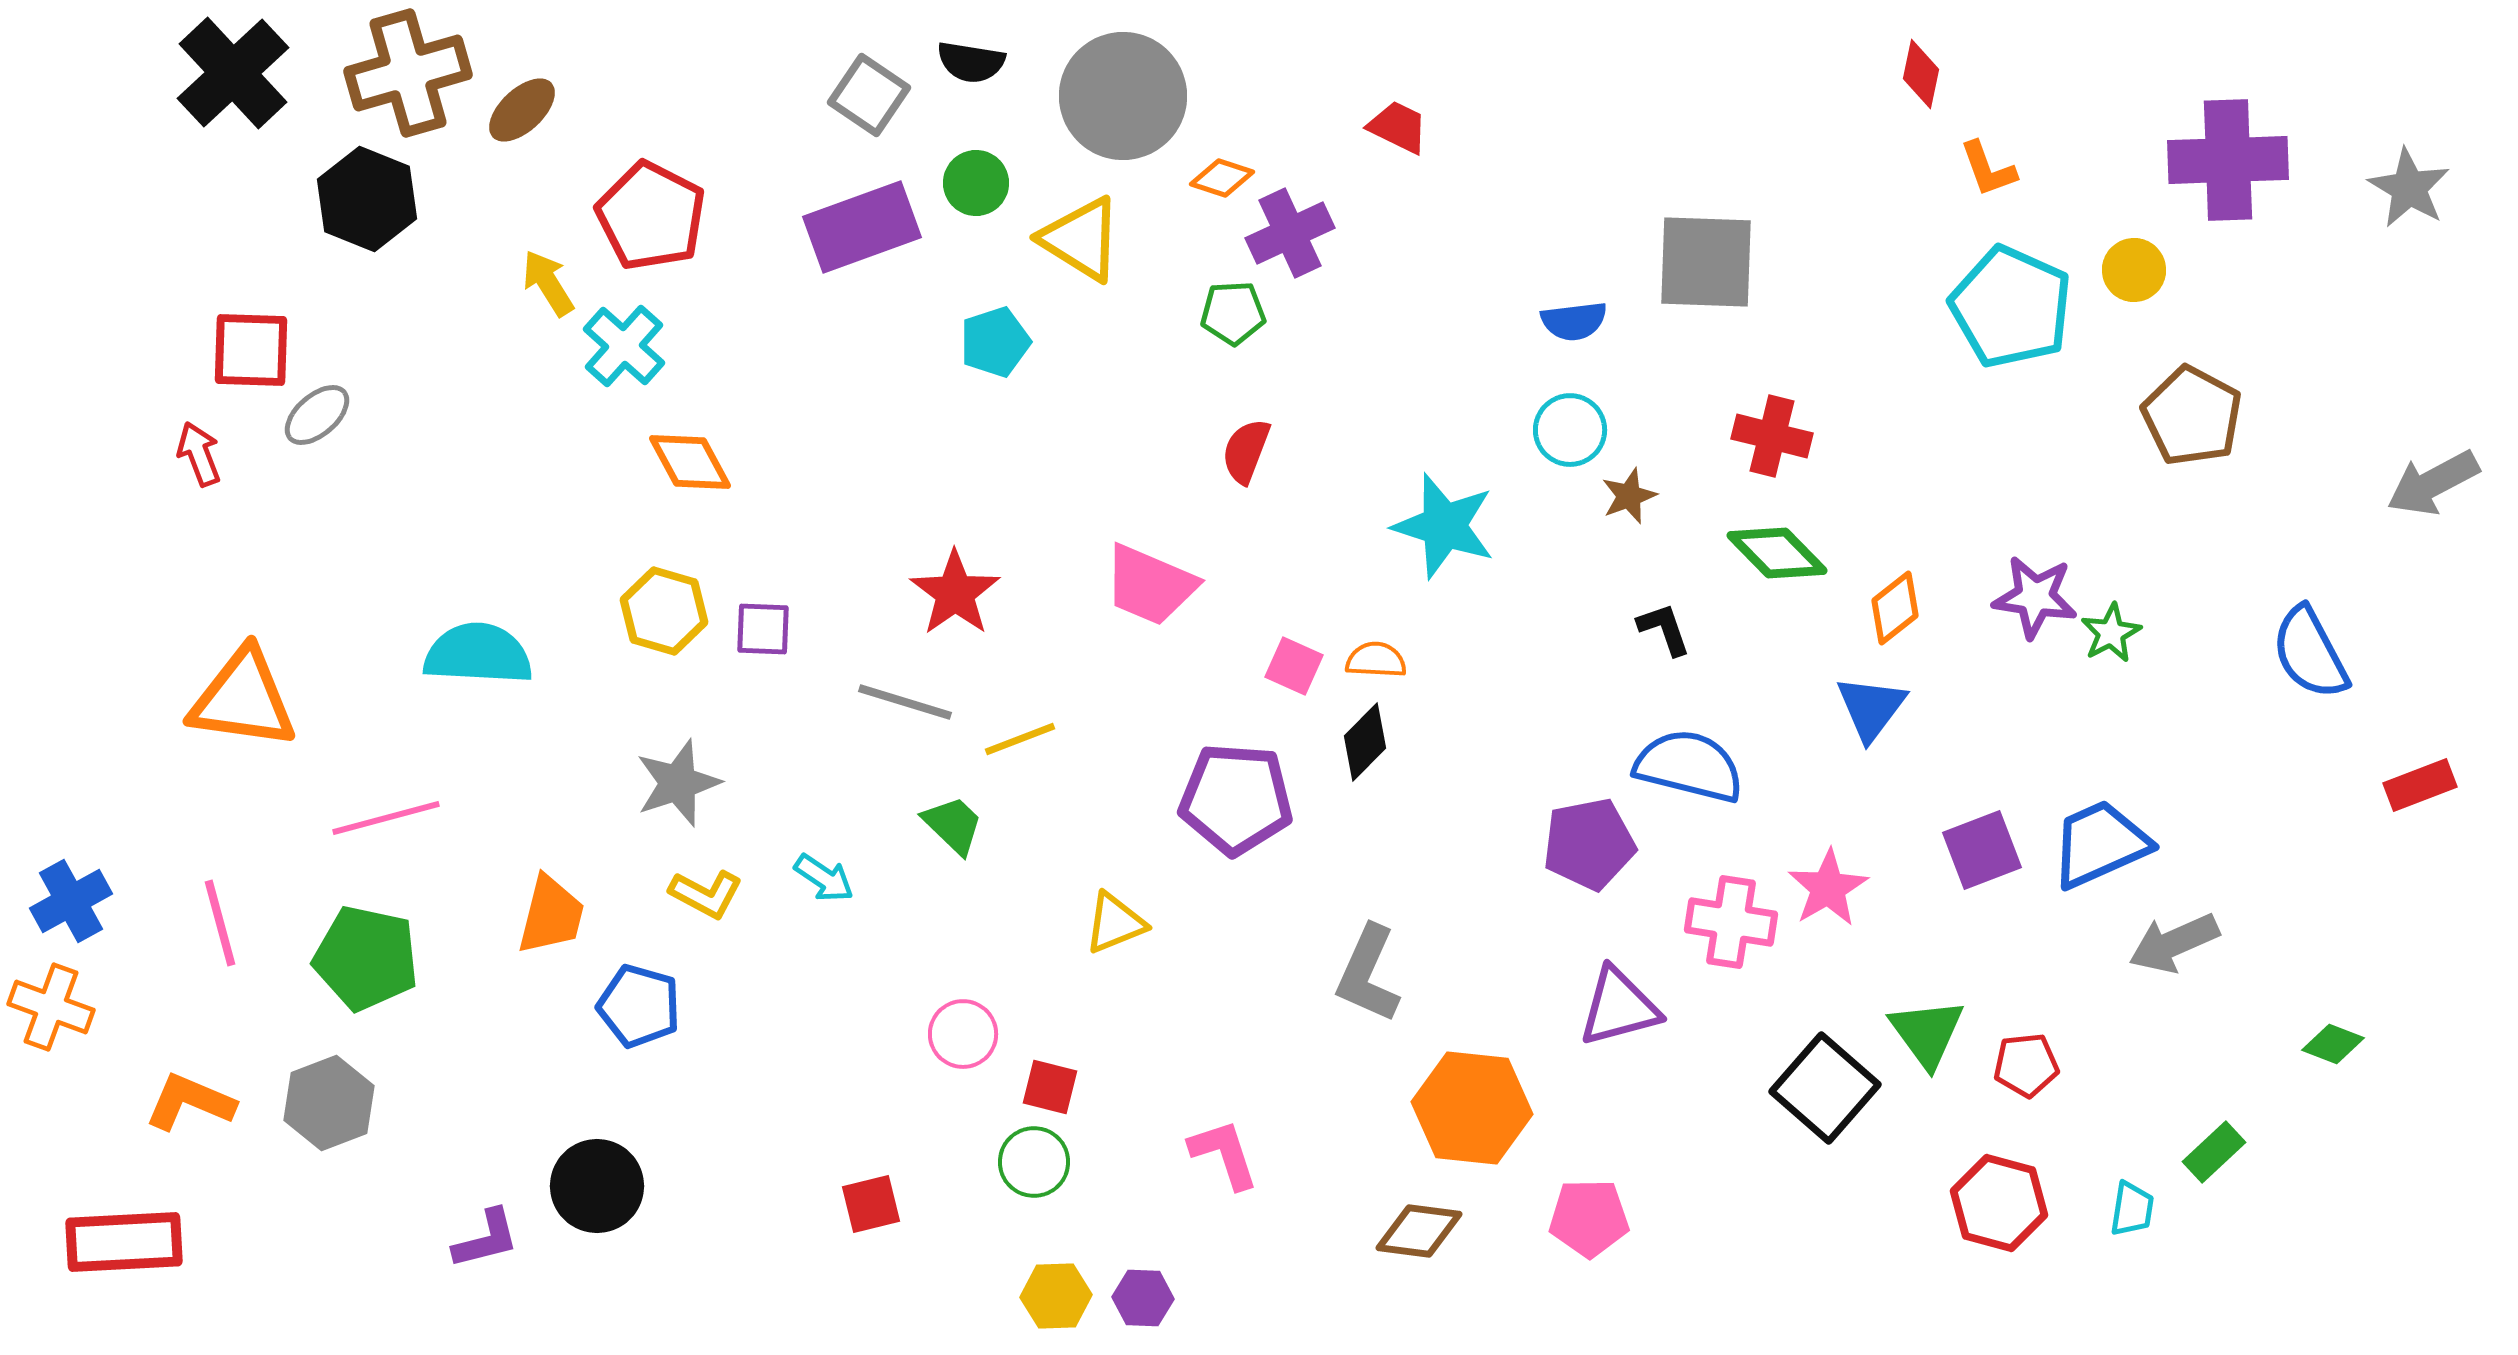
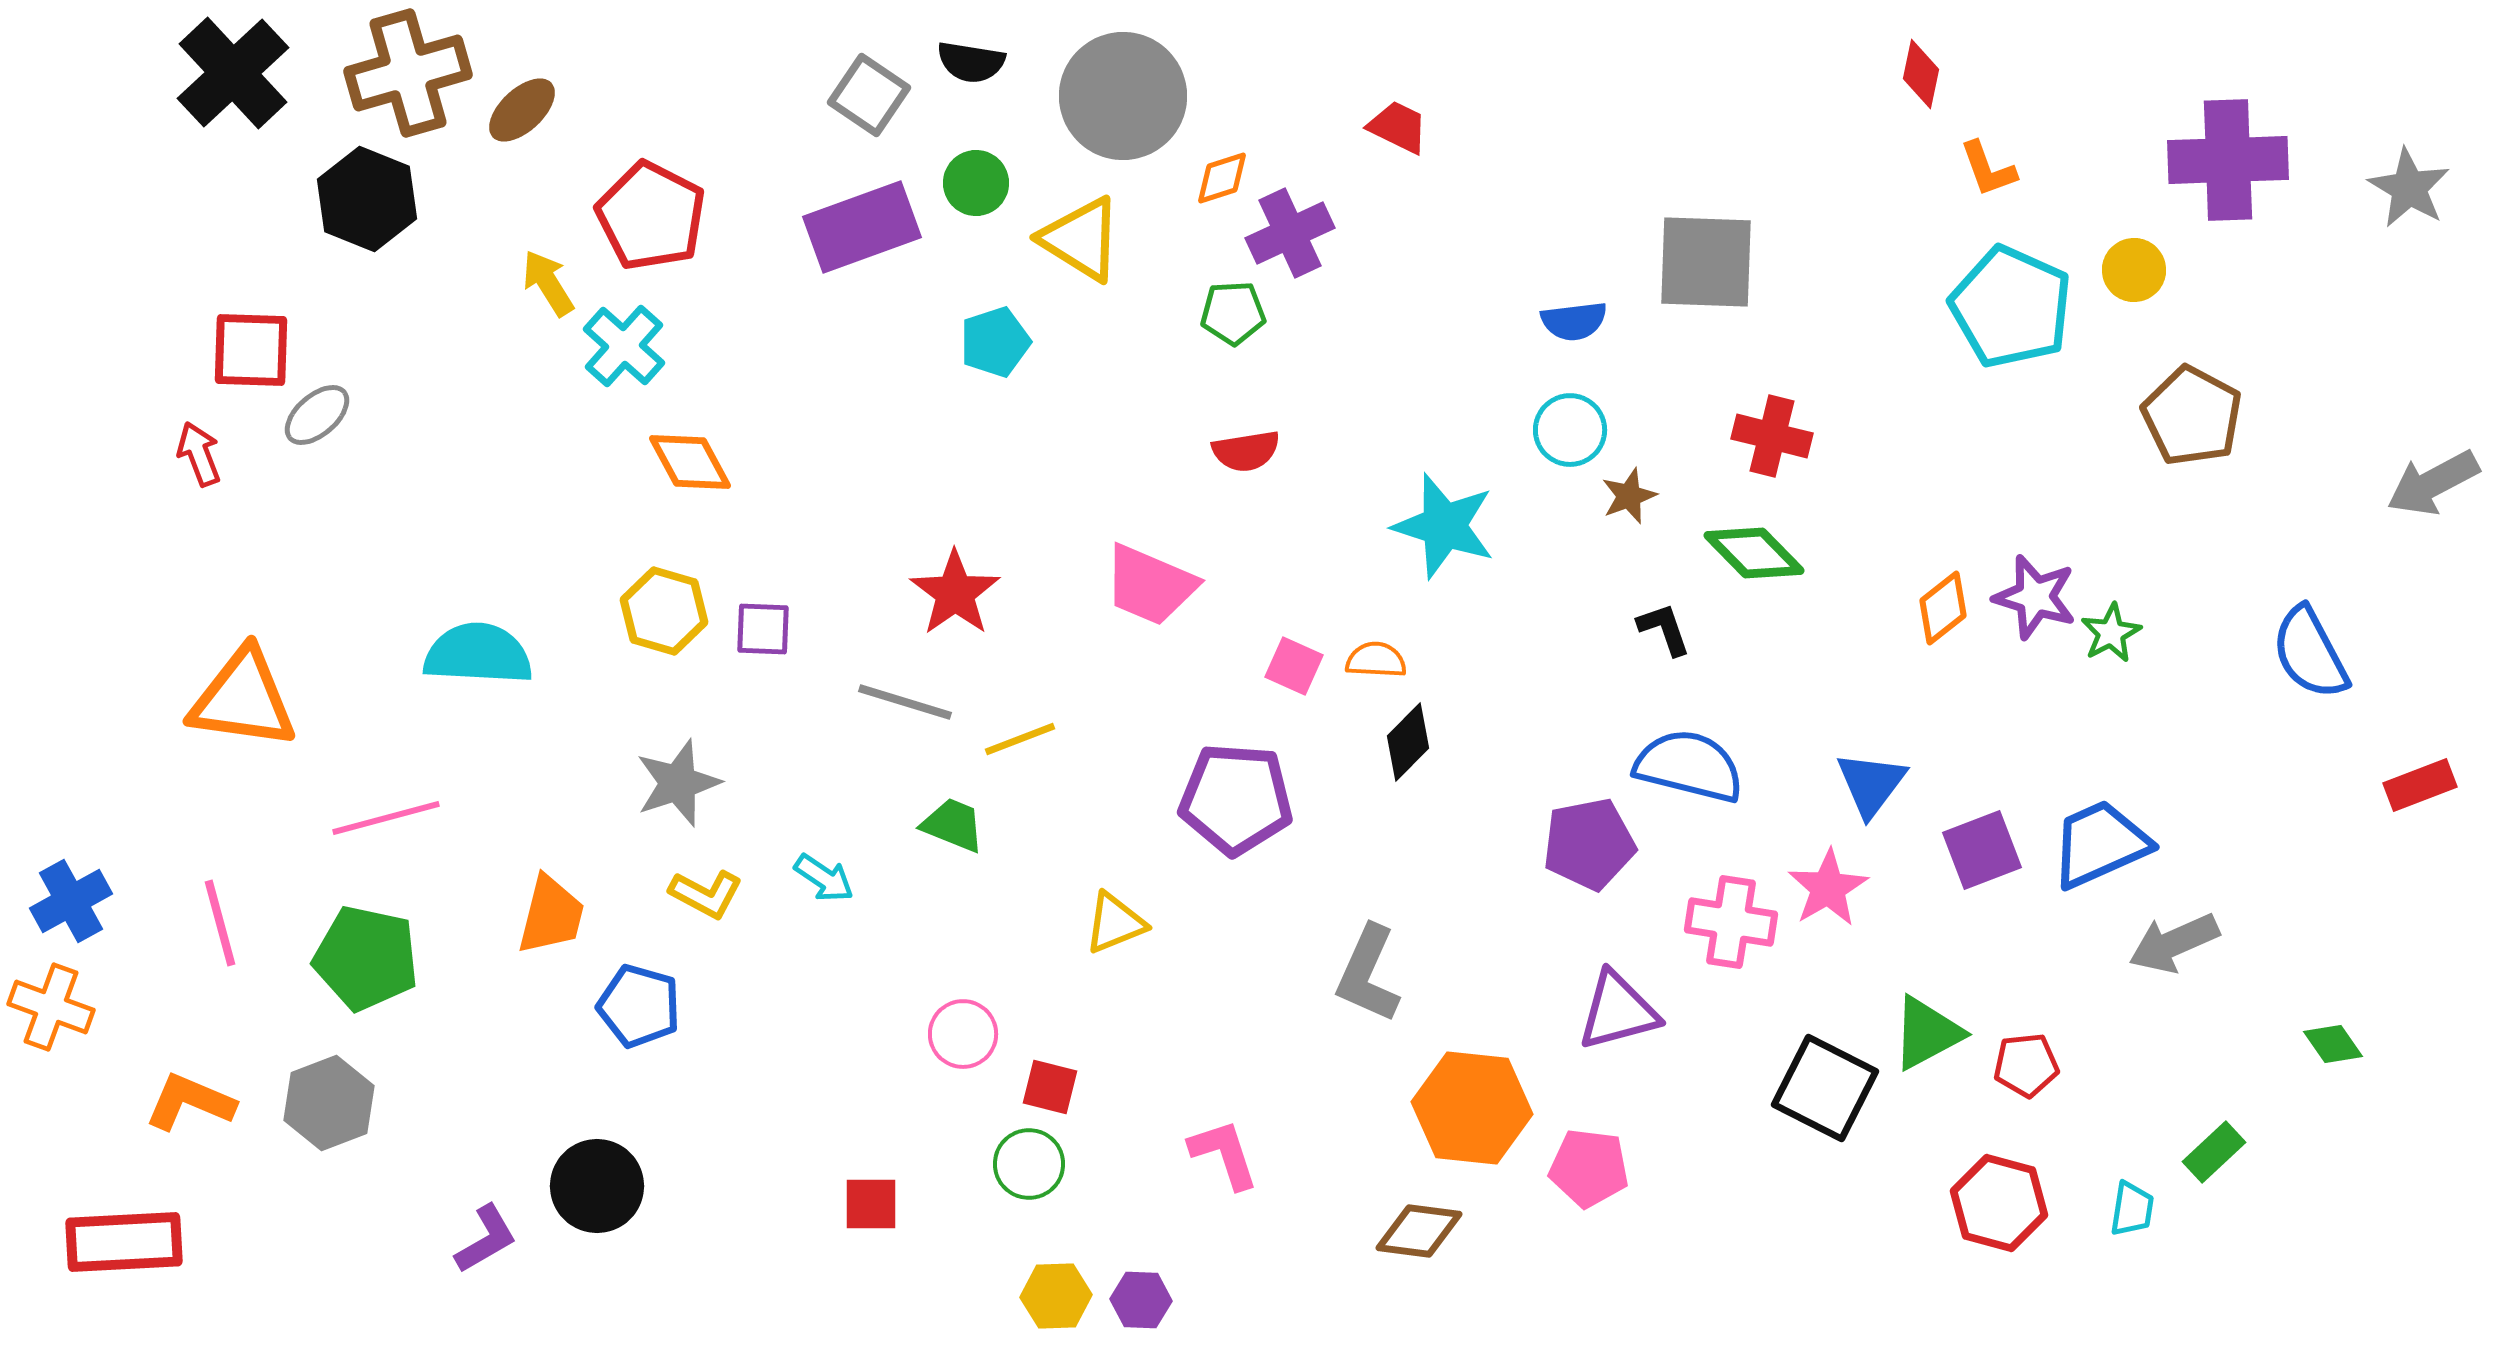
orange diamond at (1222, 178): rotated 36 degrees counterclockwise
red semicircle at (1246, 451): rotated 120 degrees counterclockwise
green diamond at (1777, 553): moved 23 px left
purple star at (2035, 597): rotated 8 degrees clockwise
orange diamond at (1895, 608): moved 48 px right
blue triangle at (1871, 708): moved 76 px down
black diamond at (1365, 742): moved 43 px right
green trapezoid at (953, 825): rotated 22 degrees counterclockwise
purple triangle at (1619, 1007): moved 1 px left, 4 px down
green triangle at (1927, 1033): rotated 38 degrees clockwise
green diamond at (2333, 1044): rotated 34 degrees clockwise
black square at (1825, 1088): rotated 14 degrees counterclockwise
green circle at (1034, 1162): moved 5 px left, 2 px down
red square at (871, 1204): rotated 14 degrees clockwise
pink pentagon at (1589, 1218): moved 50 px up; rotated 8 degrees clockwise
purple L-shape at (486, 1239): rotated 16 degrees counterclockwise
purple hexagon at (1143, 1298): moved 2 px left, 2 px down
